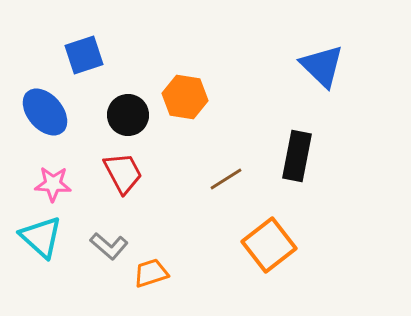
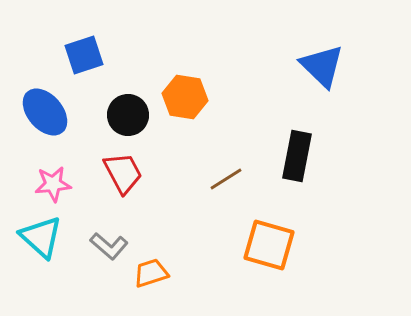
pink star: rotated 9 degrees counterclockwise
orange square: rotated 36 degrees counterclockwise
